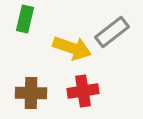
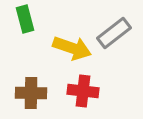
green rectangle: rotated 28 degrees counterclockwise
gray rectangle: moved 2 px right, 1 px down
red cross: rotated 16 degrees clockwise
